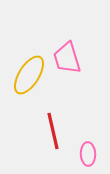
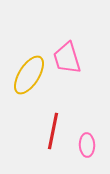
red line: rotated 24 degrees clockwise
pink ellipse: moved 1 px left, 9 px up
